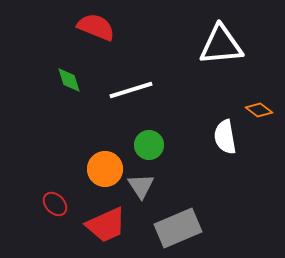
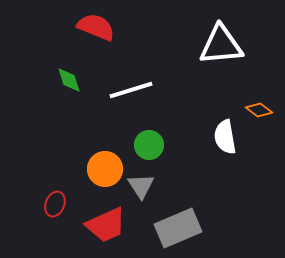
red ellipse: rotated 65 degrees clockwise
